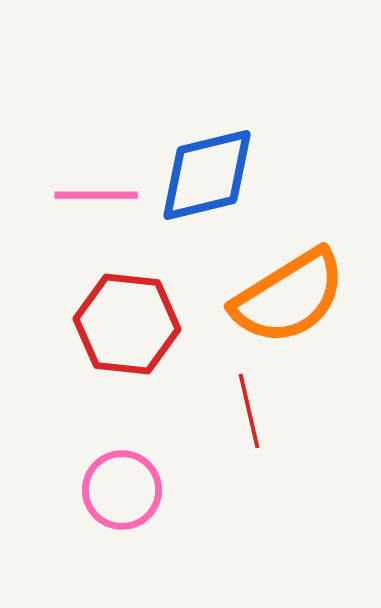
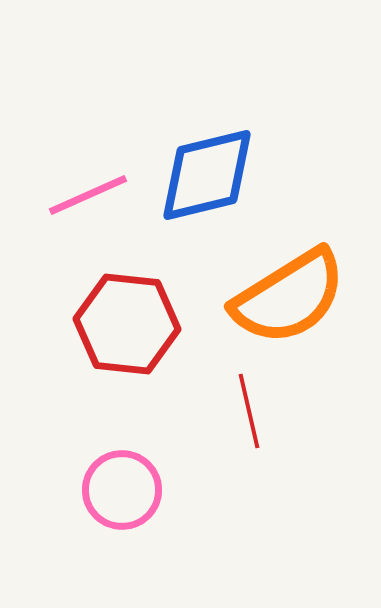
pink line: moved 8 px left; rotated 24 degrees counterclockwise
